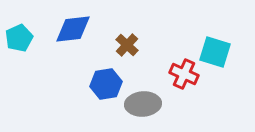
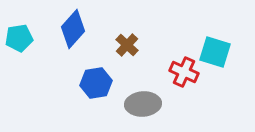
blue diamond: rotated 42 degrees counterclockwise
cyan pentagon: rotated 16 degrees clockwise
red cross: moved 2 px up
blue hexagon: moved 10 px left, 1 px up
